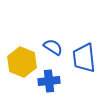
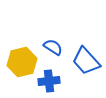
blue trapezoid: moved 2 px right, 3 px down; rotated 36 degrees counterclockwise
yellow hexagon: rotated 24 degrees clockwise
